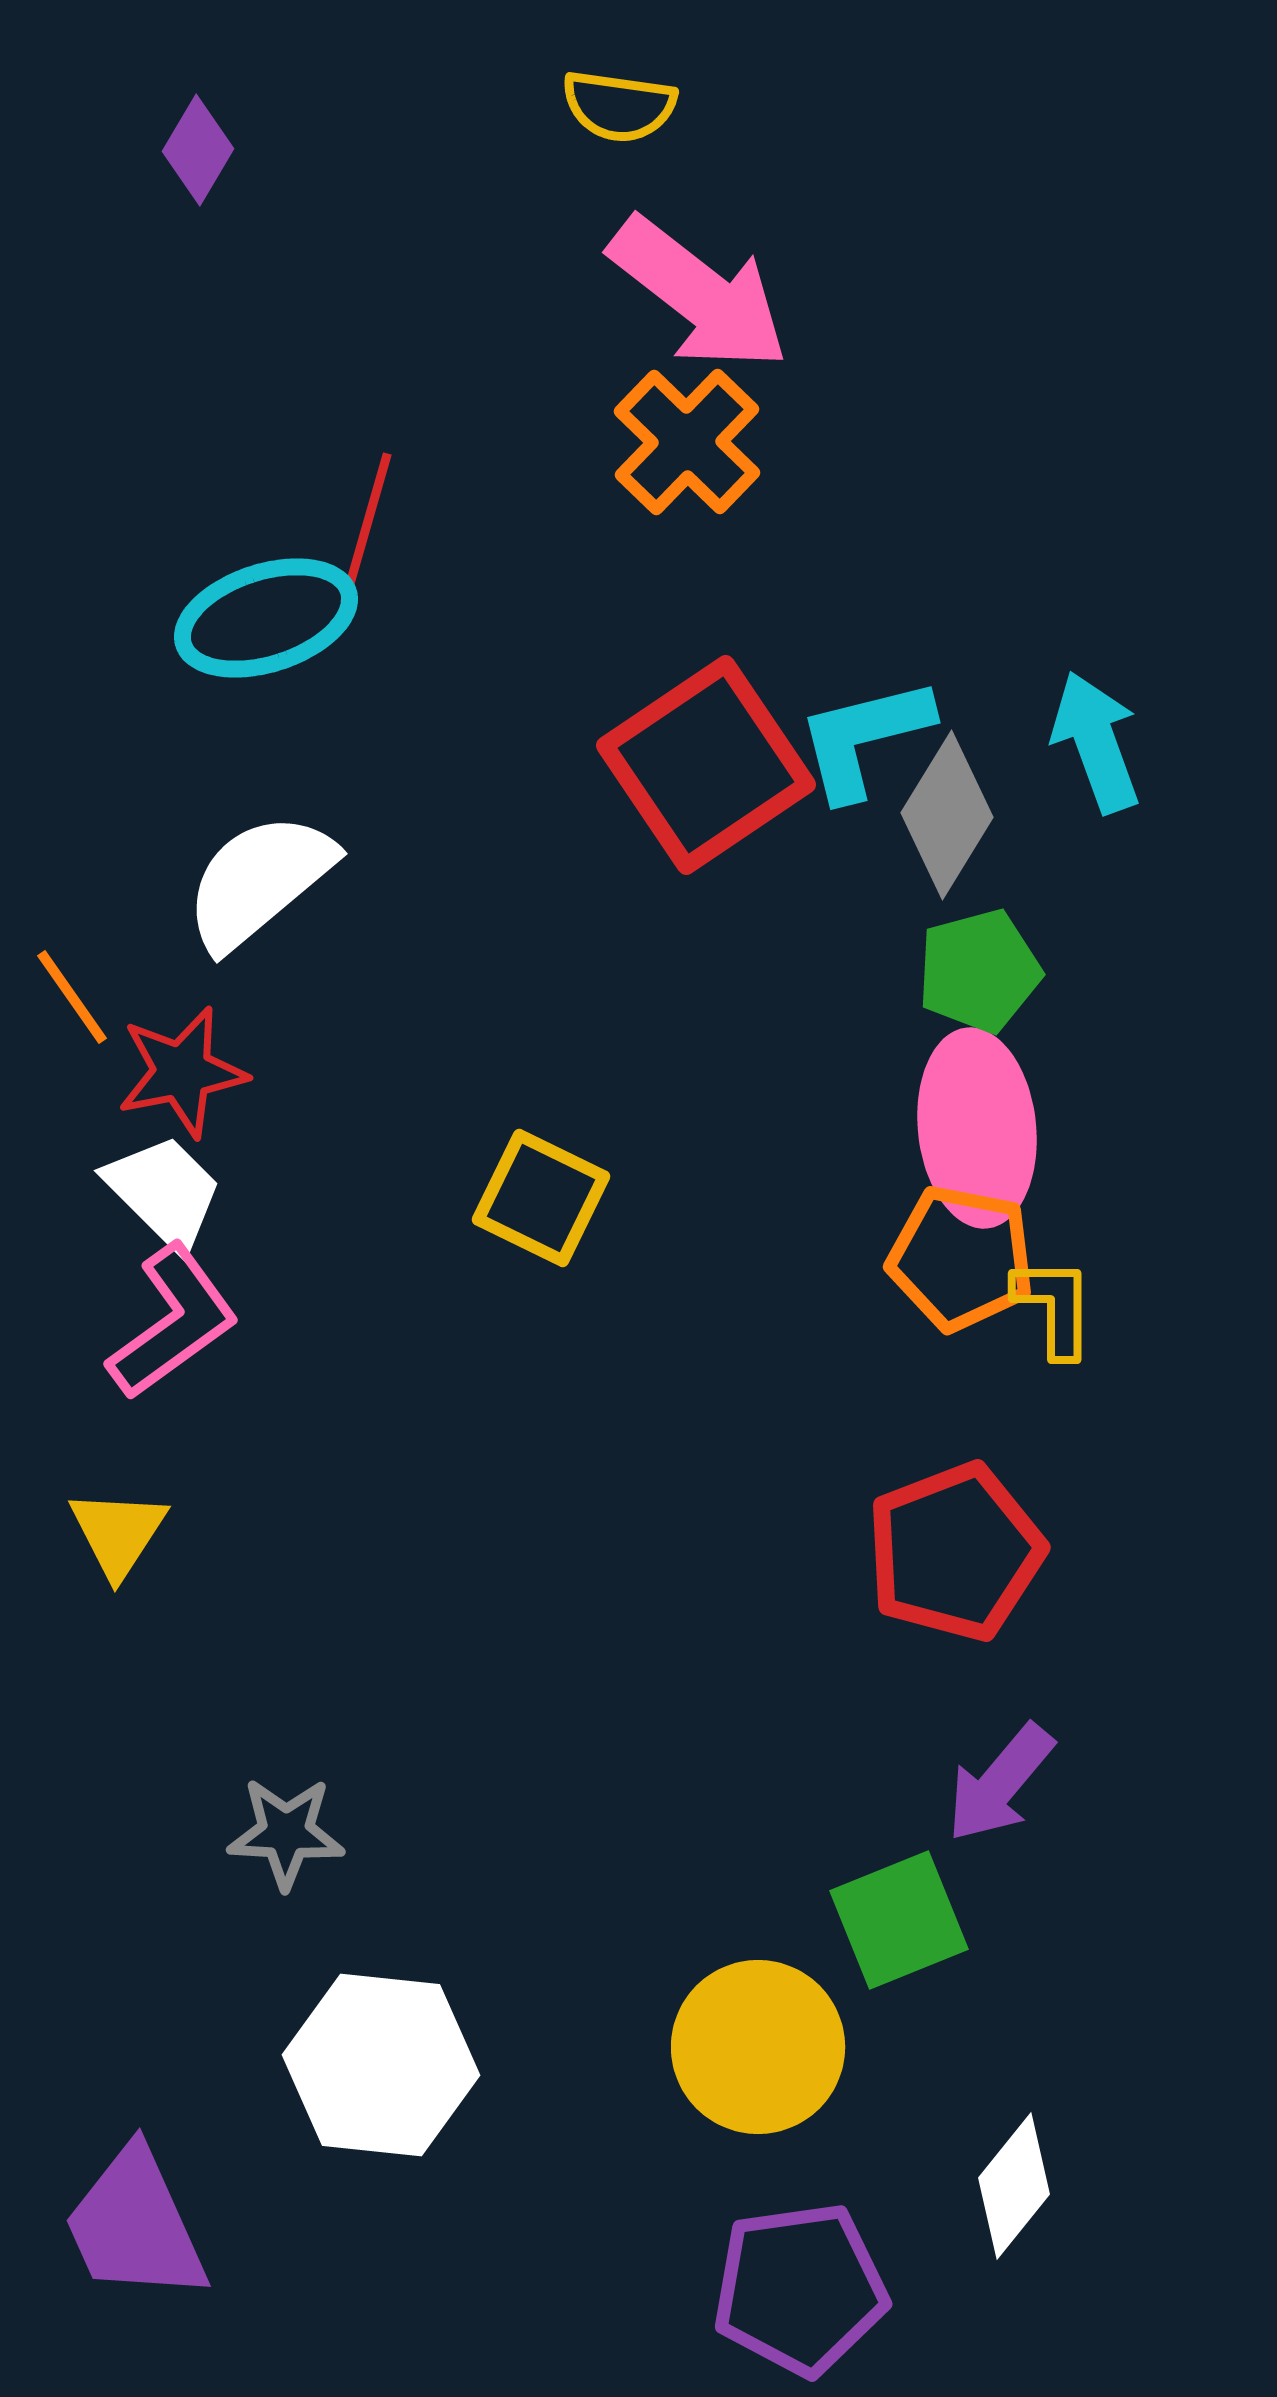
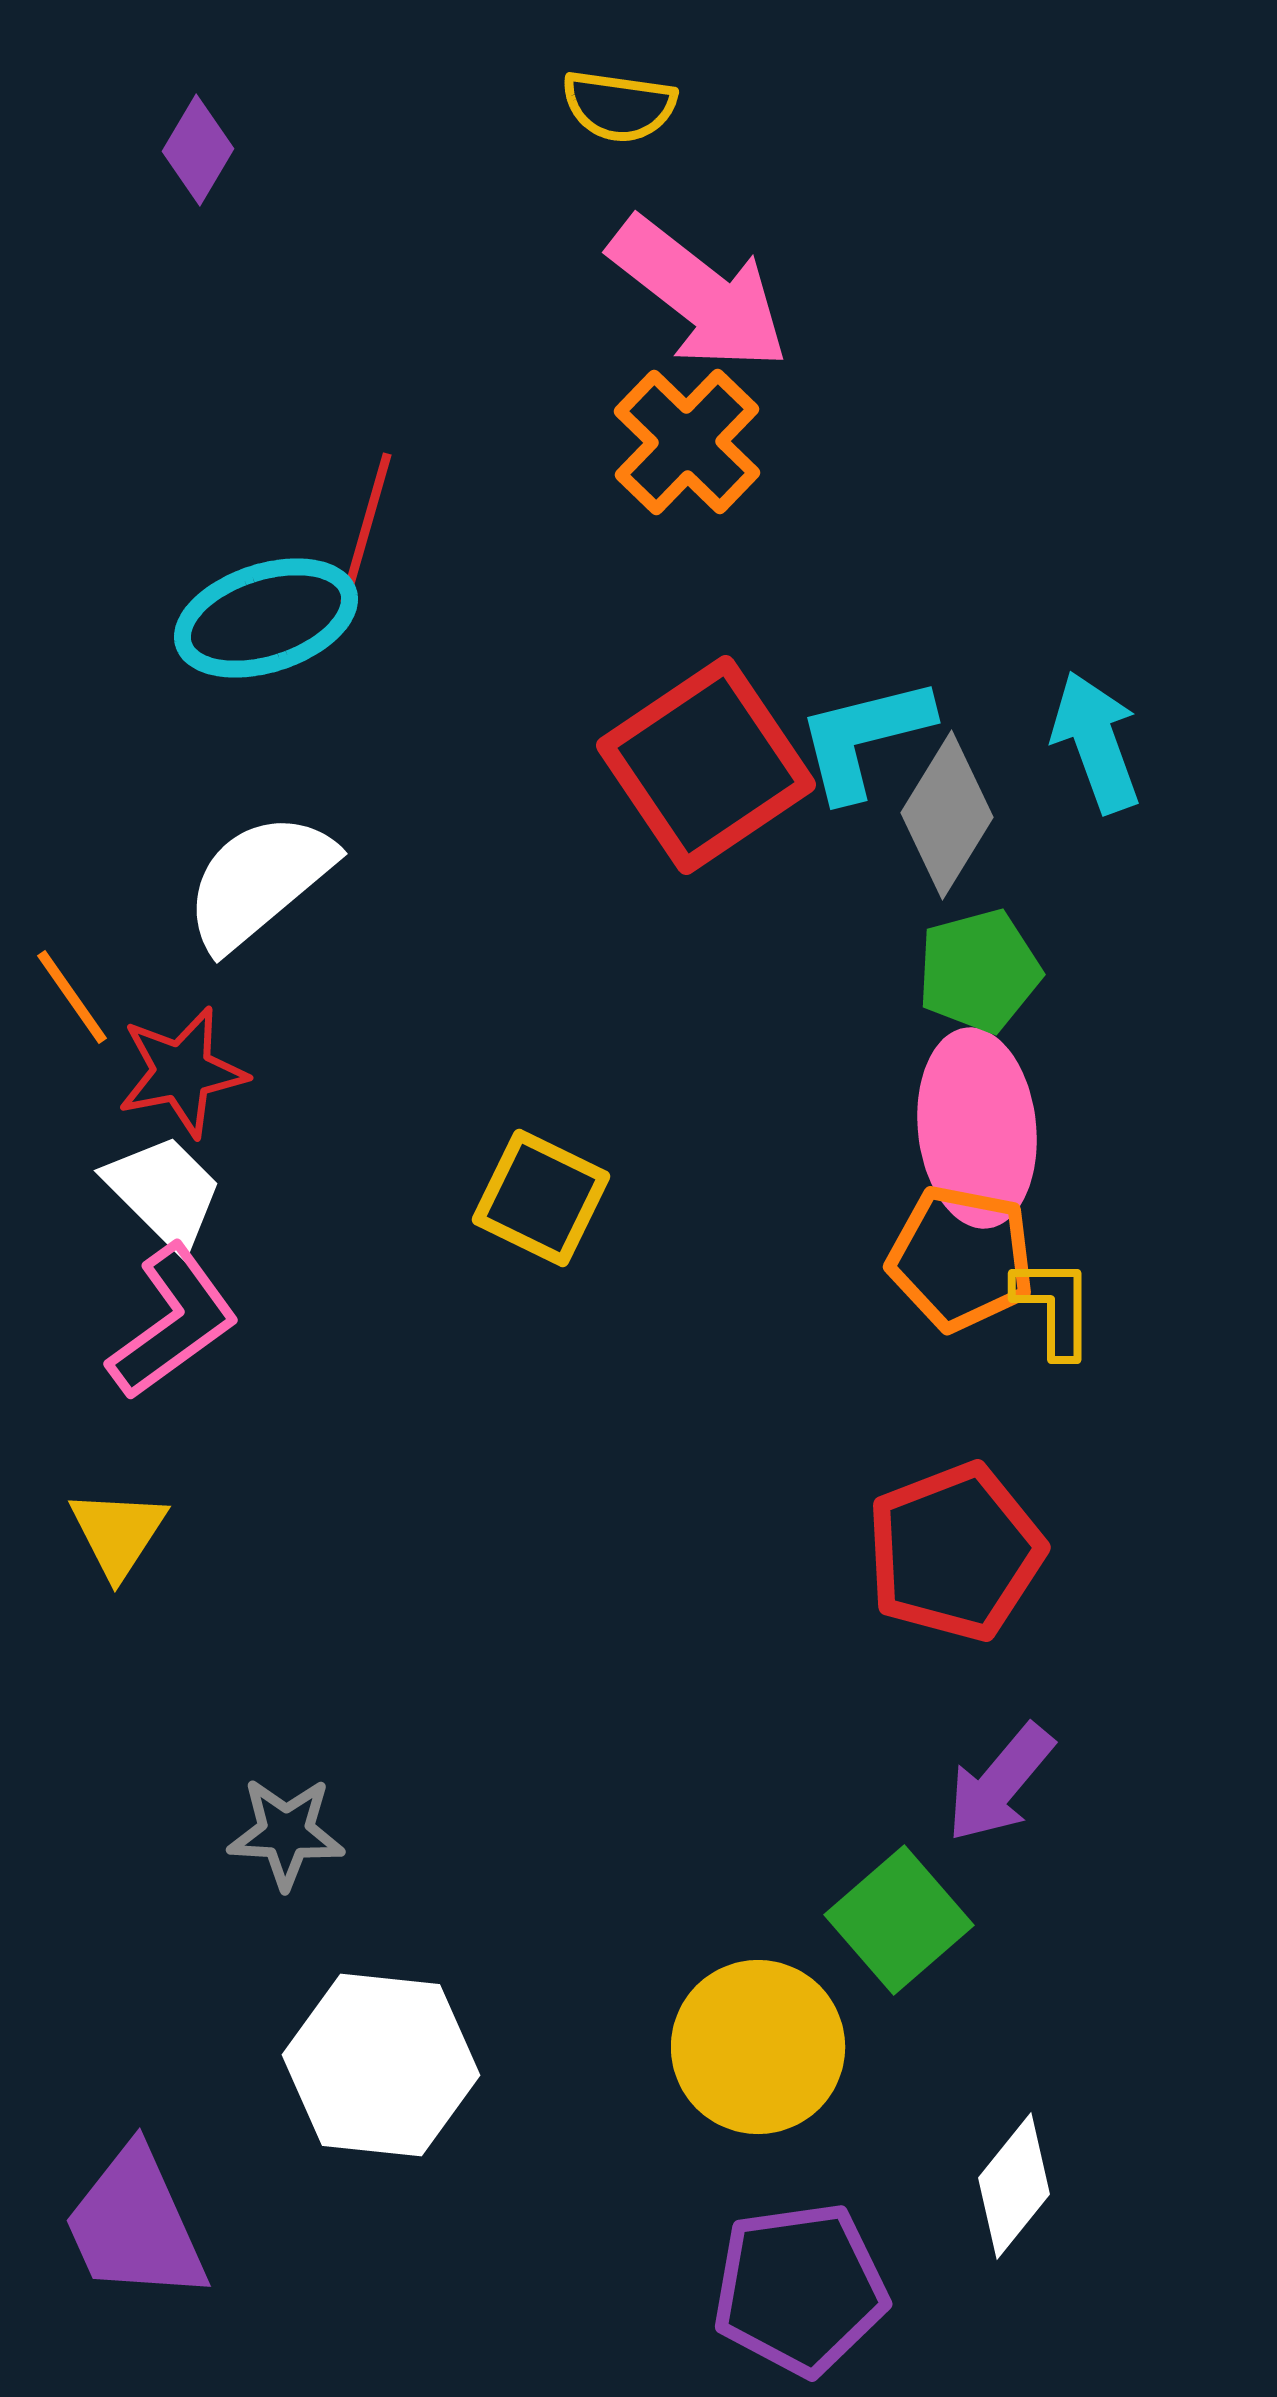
green square: rotated 19 degrees counterclockwise
